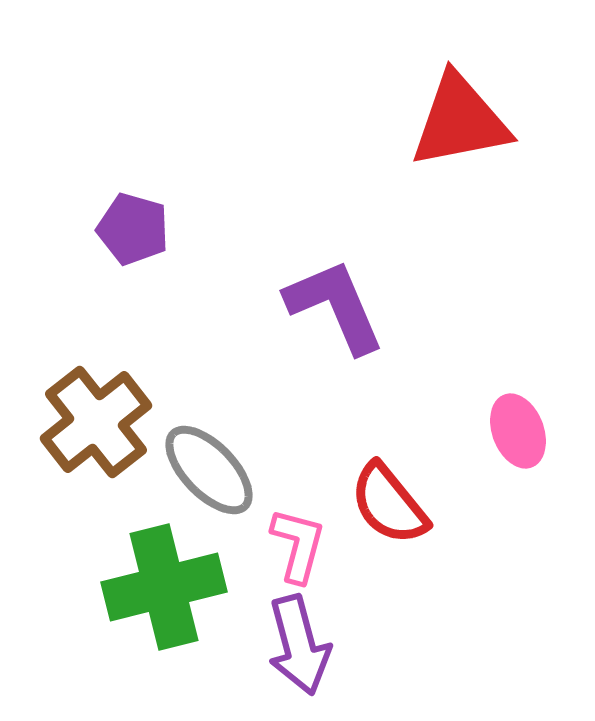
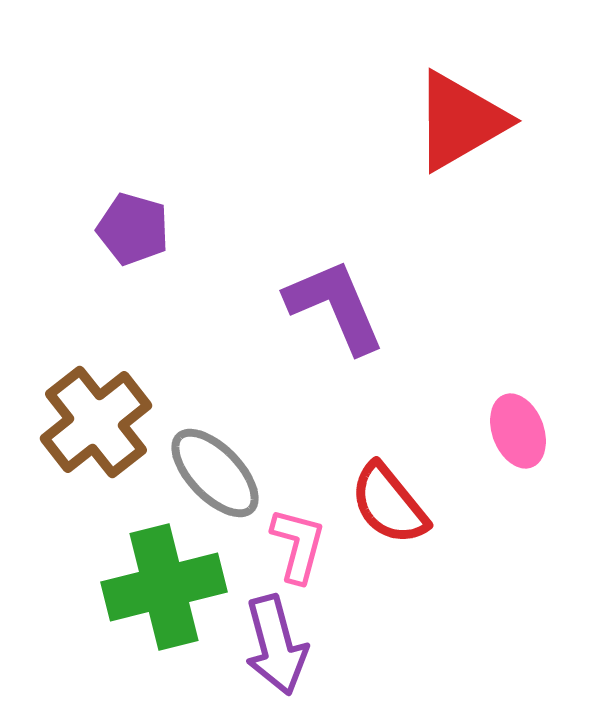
red triangle: rotated 19 degrees counterclockwise
gray ellipse: moved 6 px right, 3 px down
purple arrow: moved 23 px left
